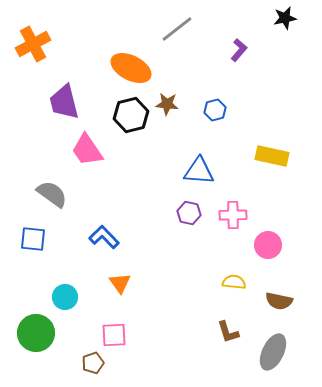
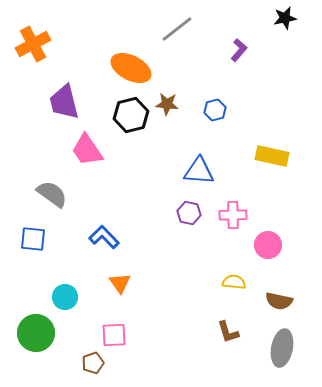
gray ellipse: moved 9 px right, 4 px up; rotated 15 degrees counterclockwise
